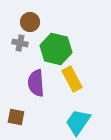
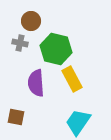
brown circle: moved 1 px right, 1 px up
